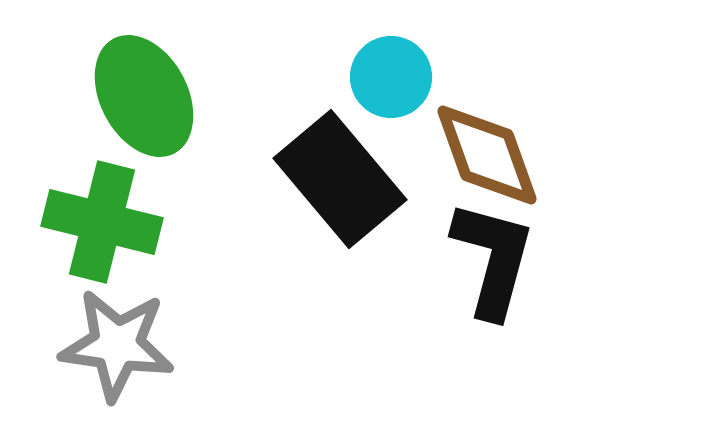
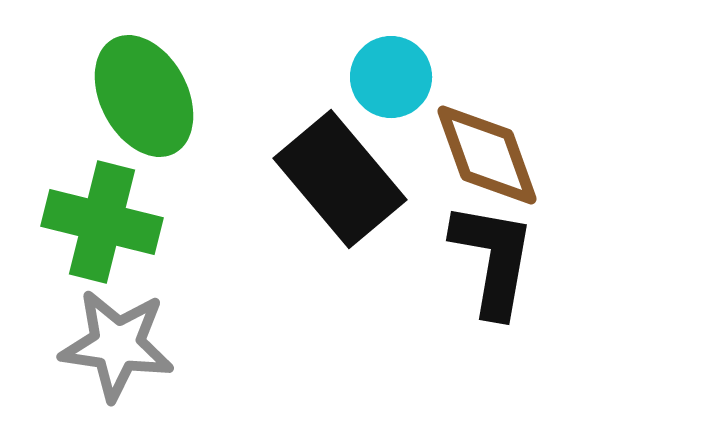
black L-shape: rotated 5 degrees counterclockwise
